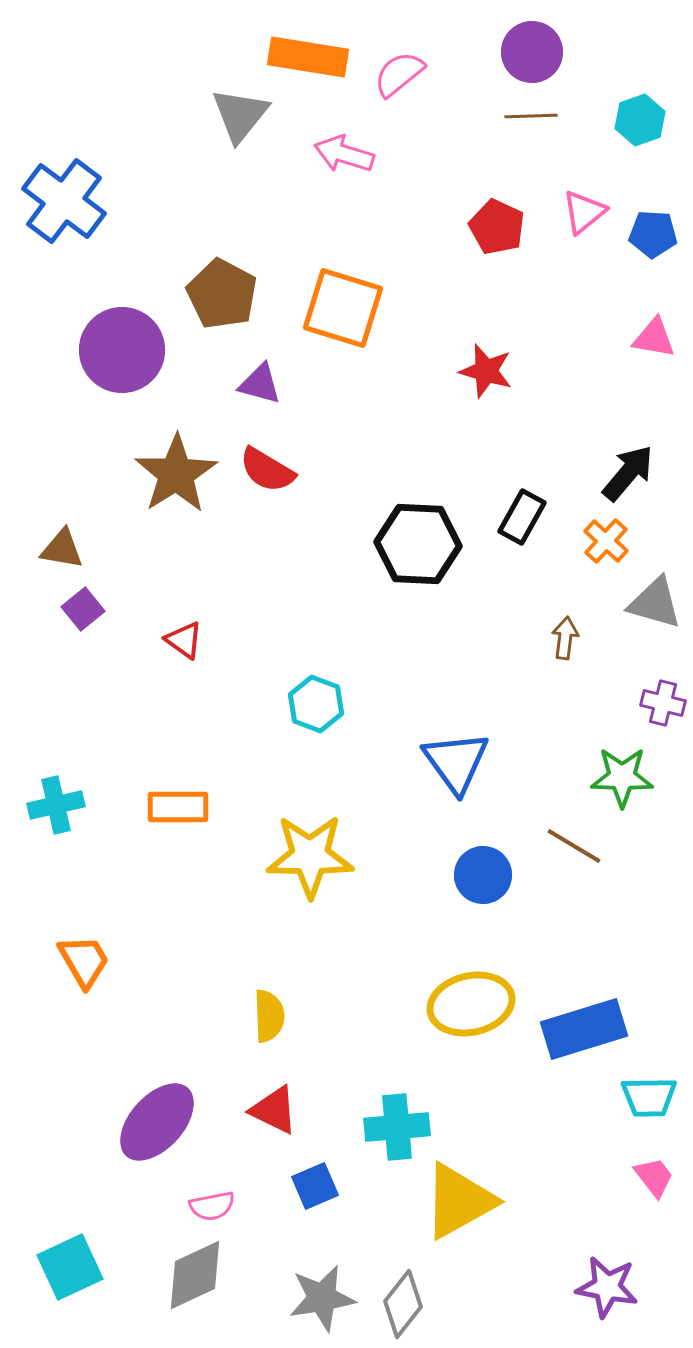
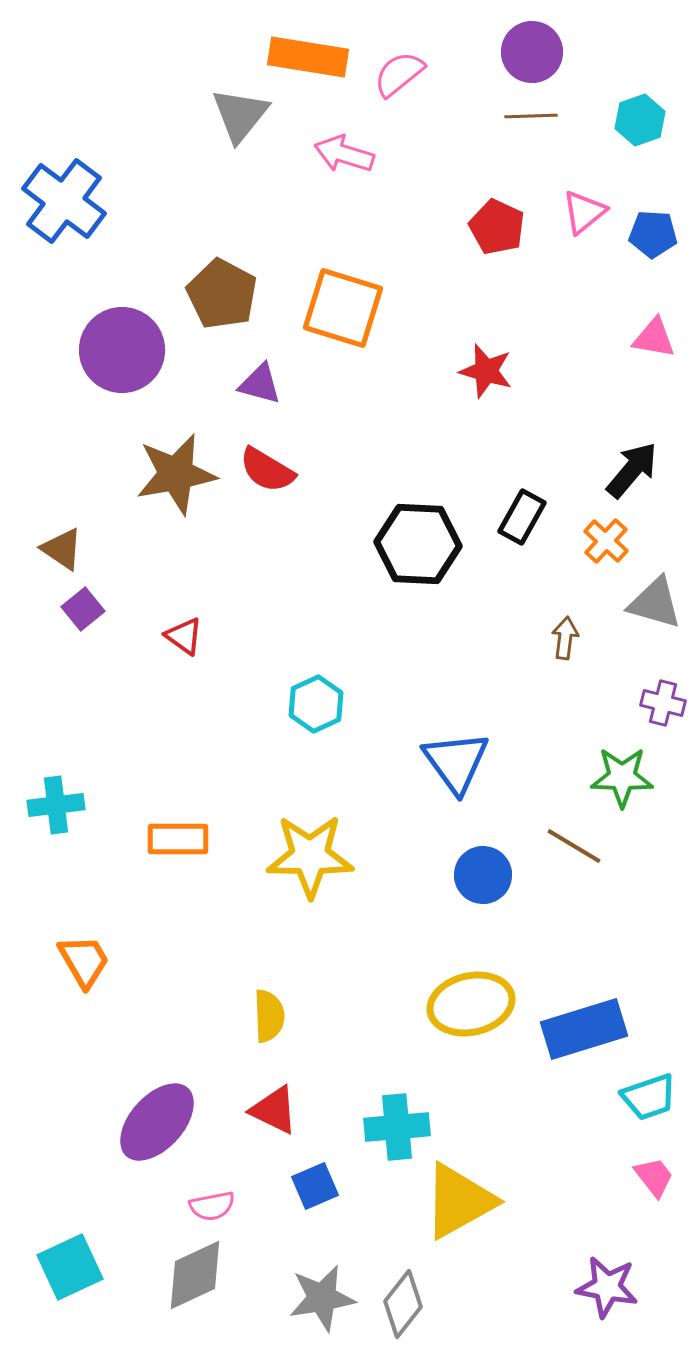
black arrow at (628, 473): moved 4 px right, 3 px up
brown star at (176, 474): rotated 22 degrees clockwise
brown triangle at (62, 549): rotated 24 degrees clockwise
red triangle at (184, 640): moved 4 px up
cyan hexagon at (316, 704): rotated 14 degrees clockwise
cyan cross at (56, 805): rotated 6 degrees clockwise
orange rectangle at (178, 807): moved 32 px down
cyan trapezoid at (649, 1097): rotated 18 degrees counterclockwise
